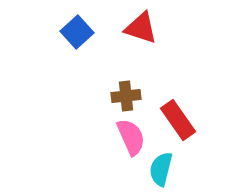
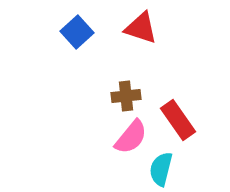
pink semicircle: rotated 63 degrees clockwise
